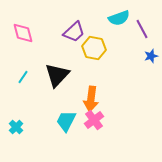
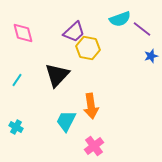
cyan semicircle: moved 1 px right, 1 px down
purple line: rotated 24 degrees counterclockwise
yellow hexagon: moved 6 px left
cyan line: moved 6 px left, 3 px down
orange arrow: moved 7 px down; rotated 15 degrees counterclockwise
pink cross: moved 26 px down
cyan cross: rotated 16 degrees counterclockwise
